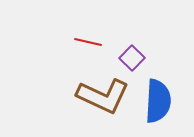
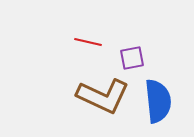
purple square: rotated 35 degrees clockwise
blue semicircle: rotated 9 degrees counterclockwise
